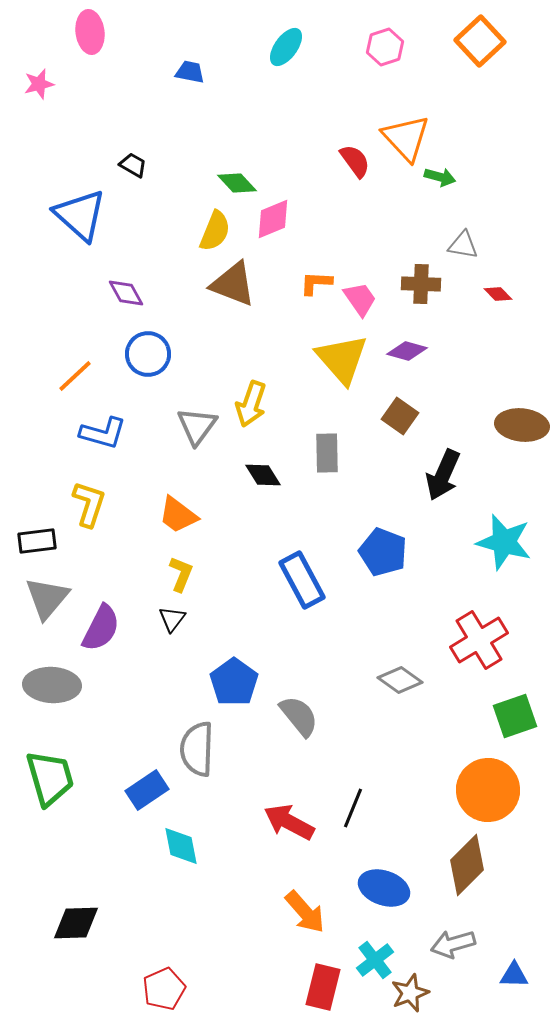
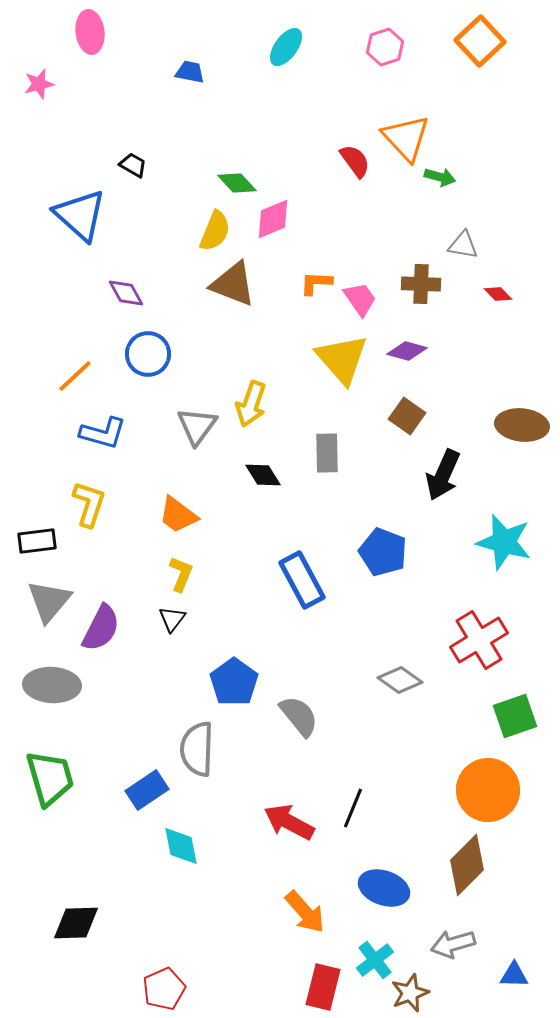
brown square at (400, 416): moved 7 px right
gray triangle at (47, 598): moved 2 px right, 3 px down
